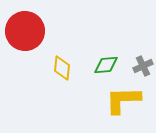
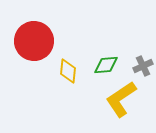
red circle: moved 9 px right, 10 px down
yellow diamond: moved 6 px right, 3 px down
yellow L-shape: moved 2 px left, 1 px up; rotated 33 degrees counterclockwise
